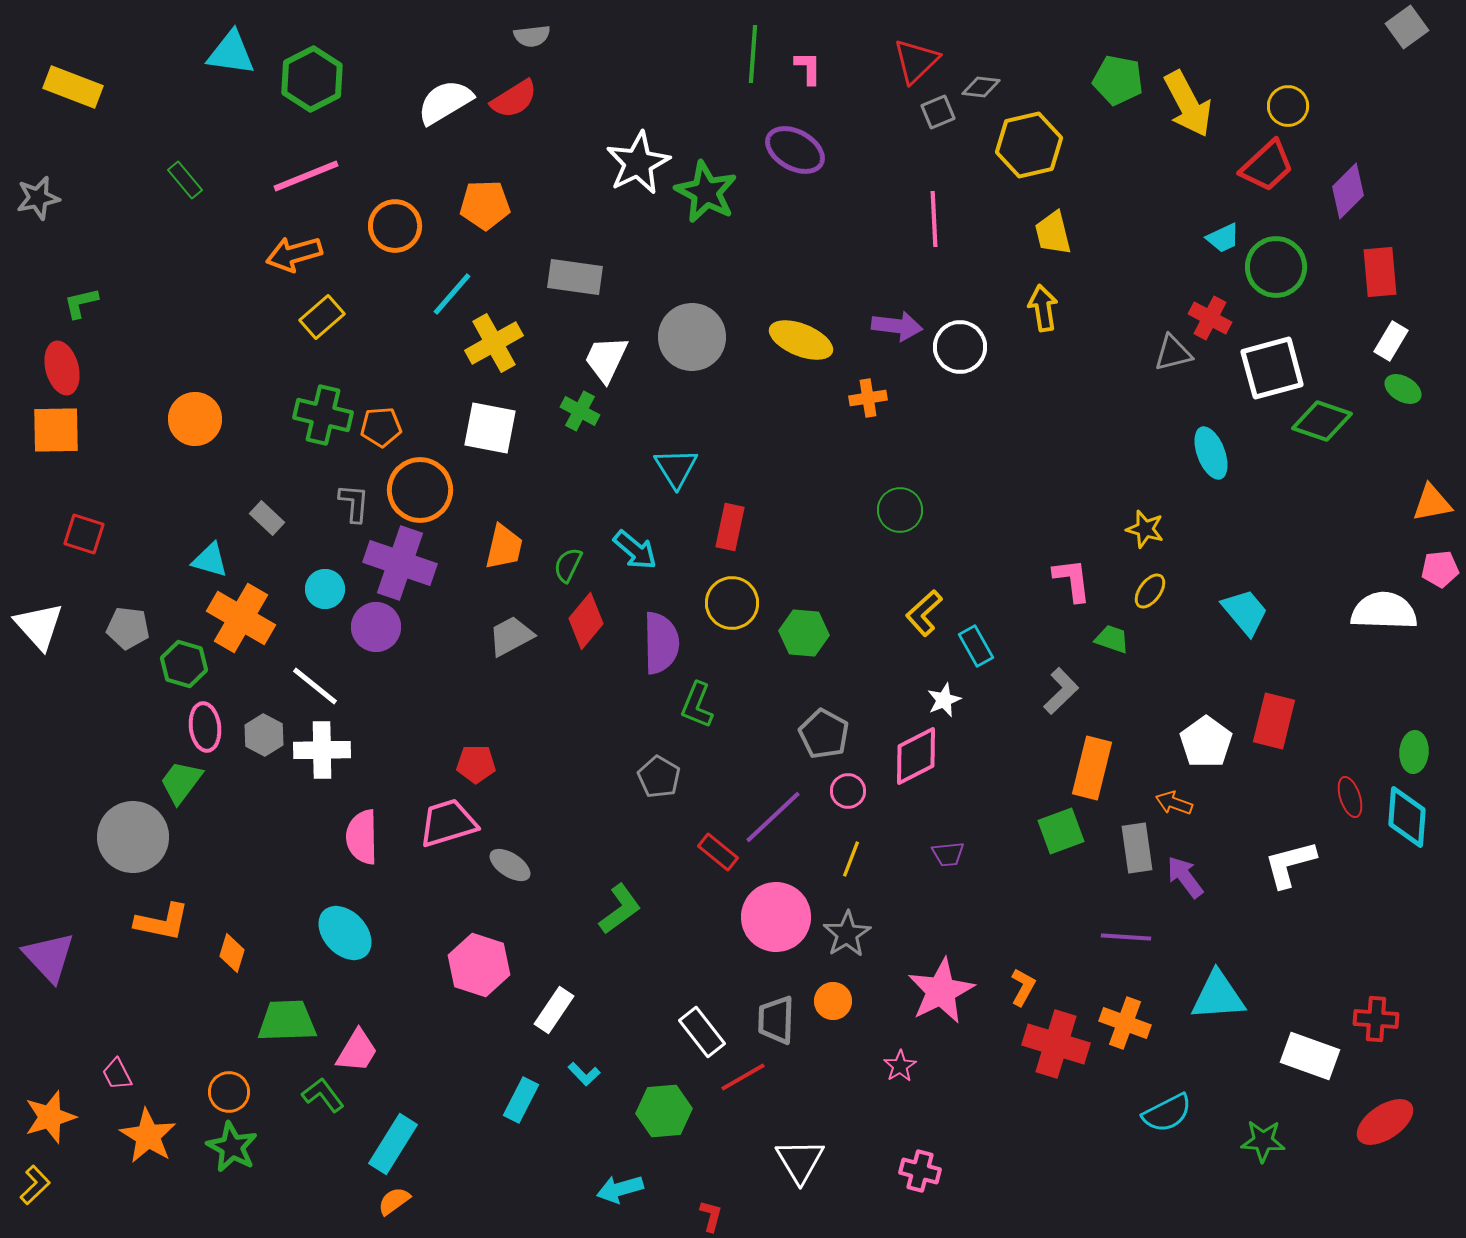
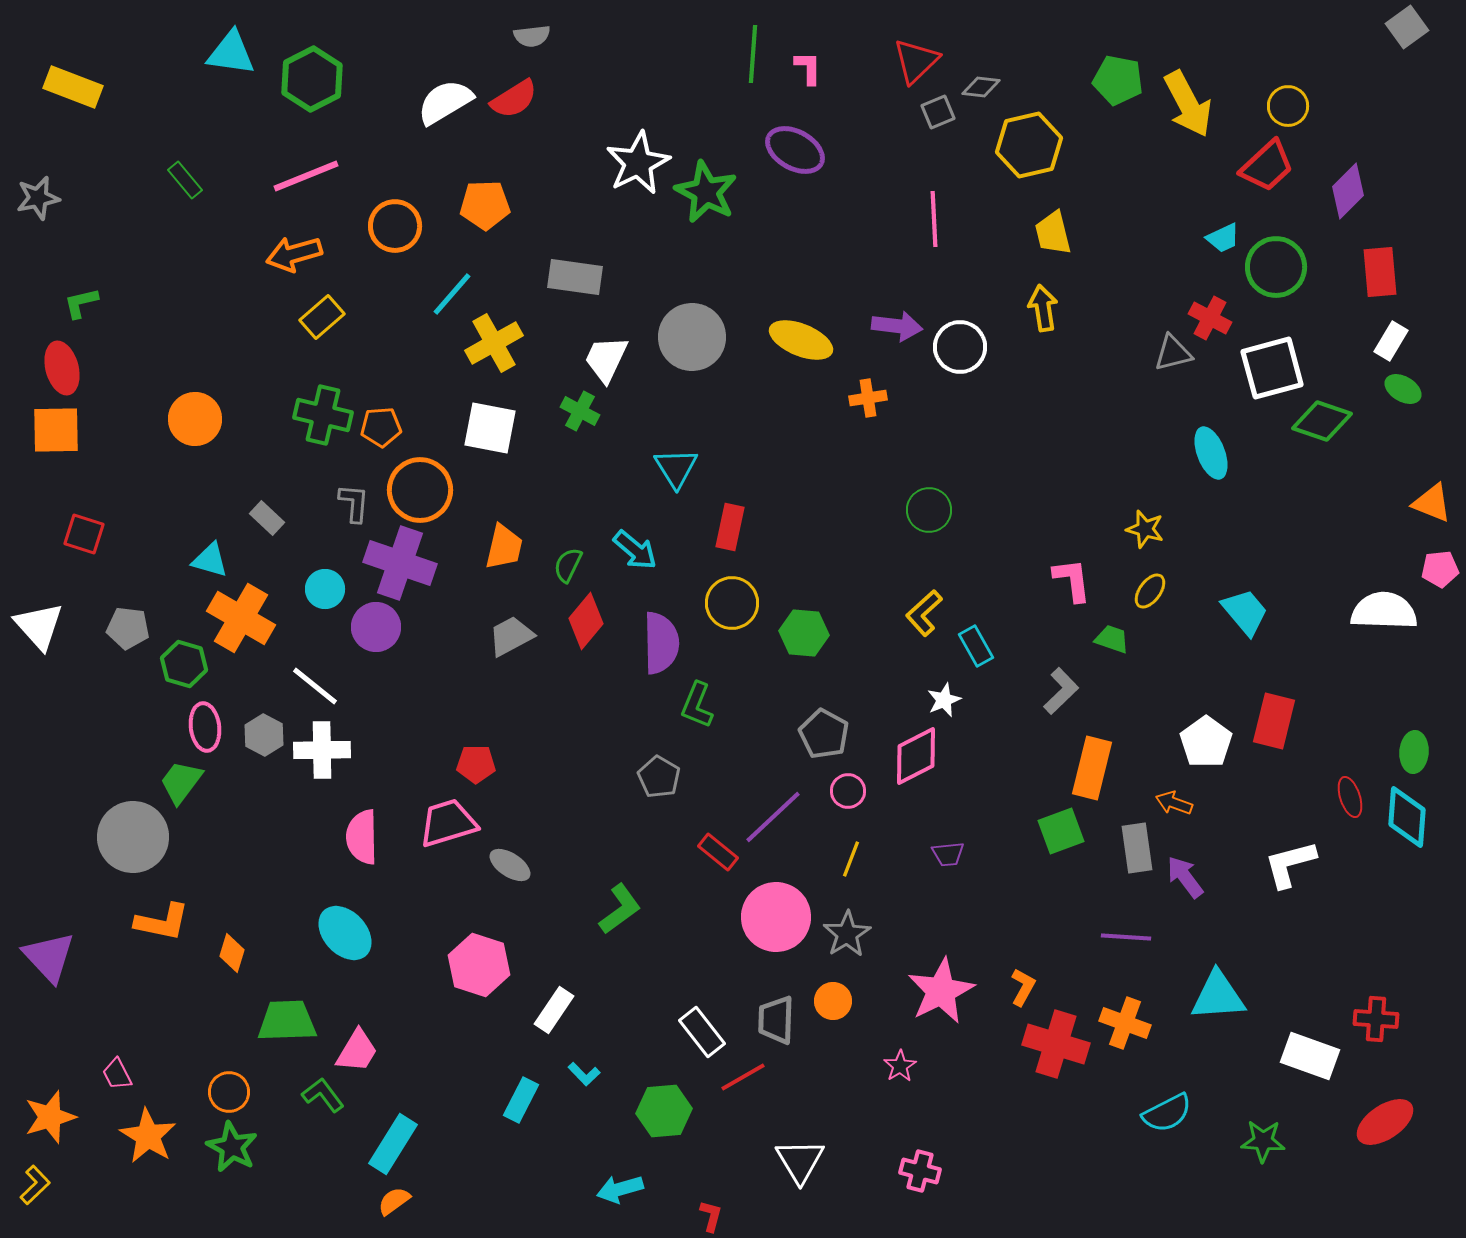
orange triangle at (1432, 503): rotated 33 degrees clockwise
green circle at (900, 510): moved 29 px right
